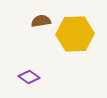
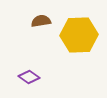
yellow hexagon: moved 4 px right, 1 px down
